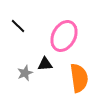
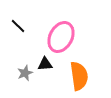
pink ellipse: moved 3 px left, 1 px down
orange semicircle: moved 2 px up
